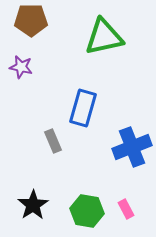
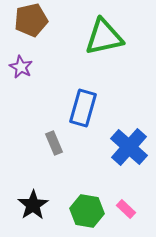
brown pentagon: rotated 12 degrees counterclockwise
purple star: rotated 15 degrees clockwise
gray rectangle: moved 1 px right, 2 px down
blue cross: moved 3 px left; rotated 27 degrees counterclockwise
pink rectangle: rotated 18 degrees counterclockwise
